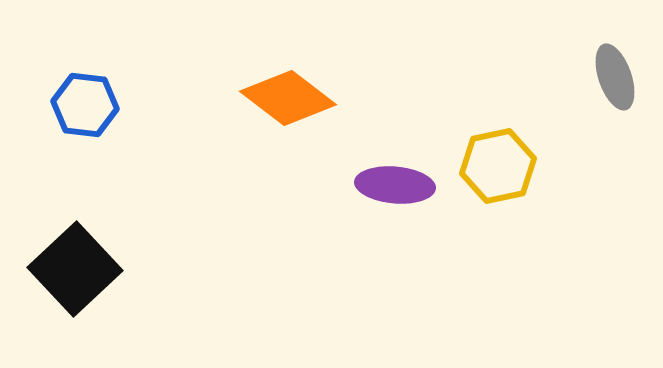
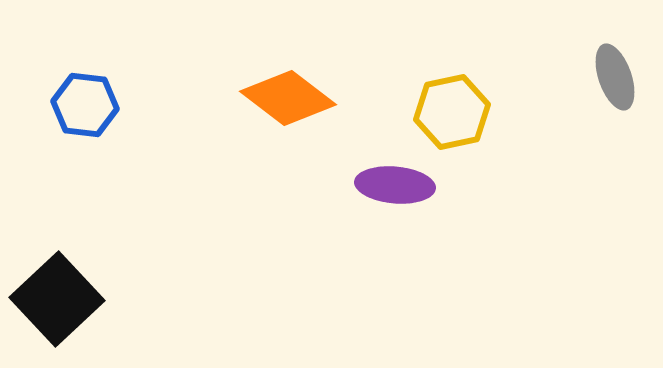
yellow hexagon: moved 46 px left, 54 px up
black square: moved 18 px left, 30 px down
